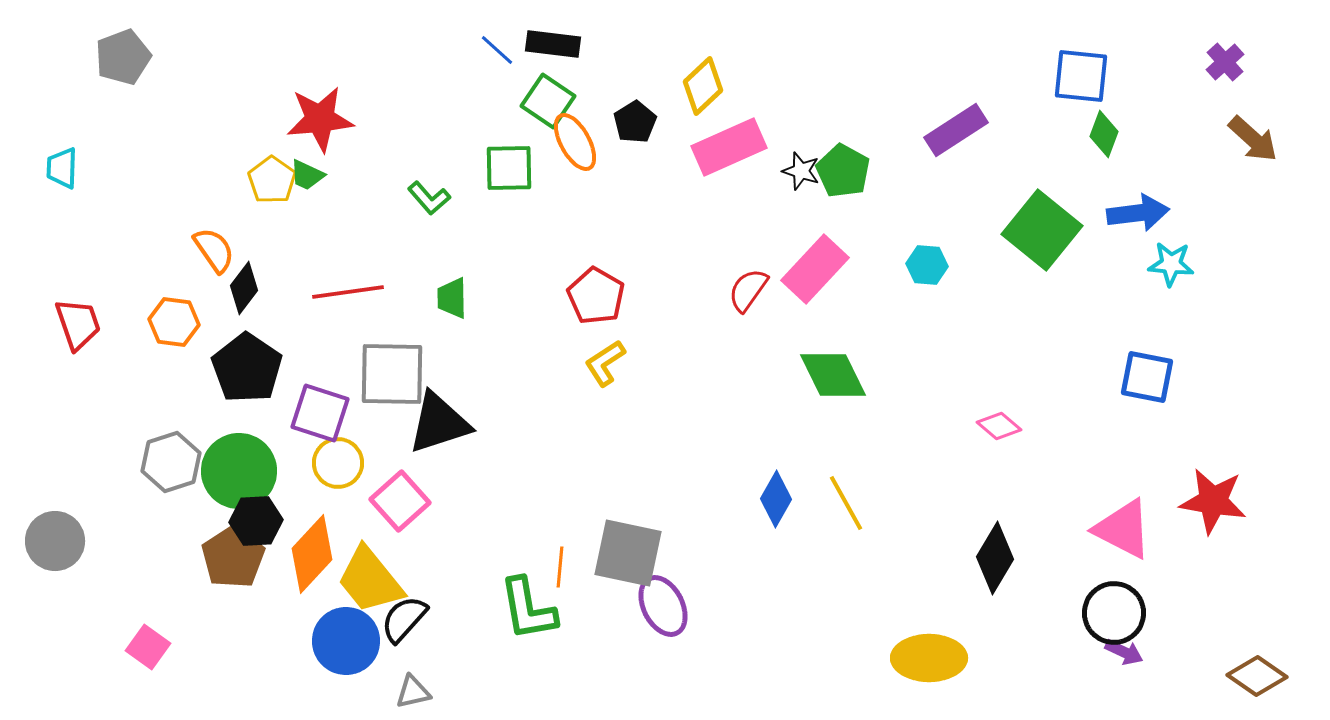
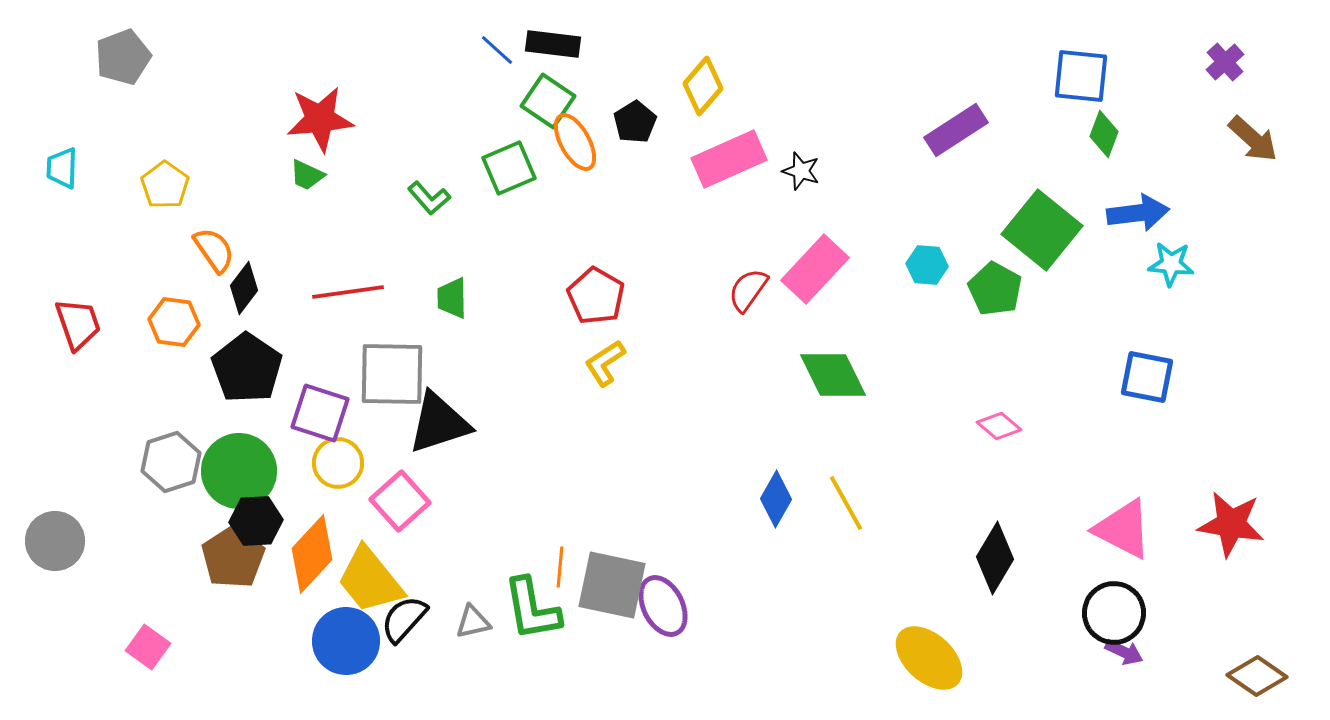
yellow diamond at (703, 86): rotated 6 degrees counterclockwise
pink rectangle at (729, 147): moved 12 px down
green square at (509, 168): rotated 22 degrees counterclockwise
green pentagon at (843, 171): moved 152 px right, 118 px down
yellow pentagon at (272, 180): moved 107 px left, 5 px down
red star at (1213, 501): moved 18 px right, 23 px down
gray square at (628, 553): moved 16 px left, 32 px down
green L-shape at (528, 609): moved 4 px right
yellow ellipse at (929, 658): rotated 42 degrees clockwise
gray triangle at (413, 692): moved 60 px right, 70 px up
